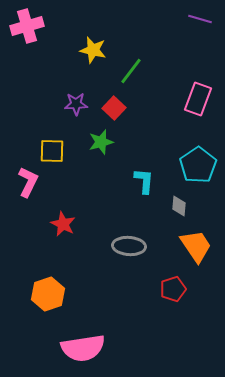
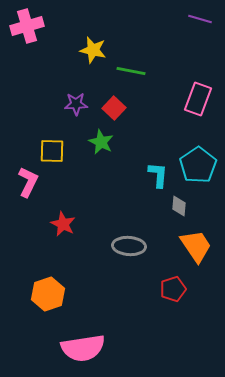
green line: rotated 64 degrees clockwise
green star: rotated 30 degrees counterclockwise
cyan L-shape: moved 14 px right, 6 px up
